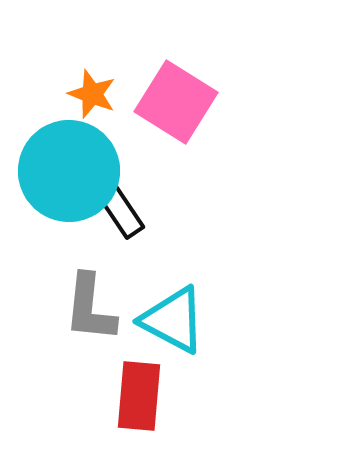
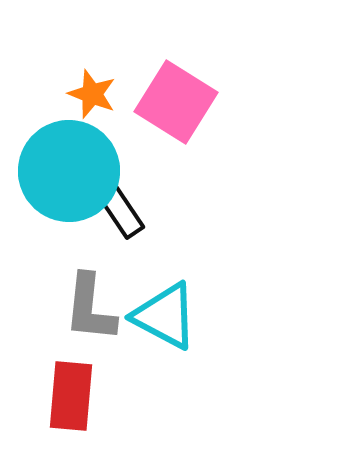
cyan triangle: moved 8 px left, 4 px up
red rectangle: moved 68 px left
